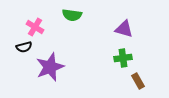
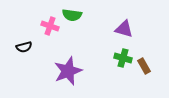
pink cross: moved 15 px right, 1 px up; rotated 12 degrees counterclockwise
green cross: rotated 24 degrees clockwise
purple star: moved 18 px right, 4 px down
brown rectangle: moved 6 px right, 15 px up
